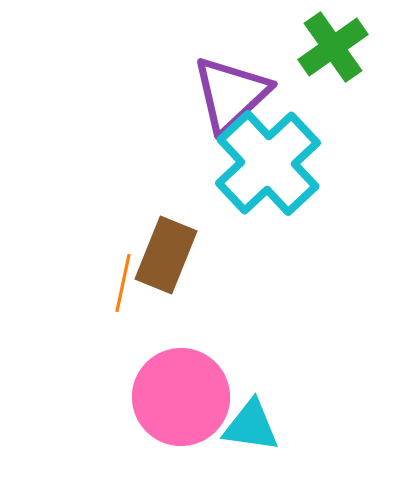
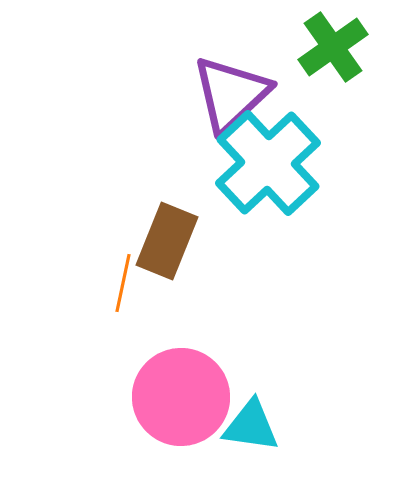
brown rectangle: moved 1 px right, 14 px up
